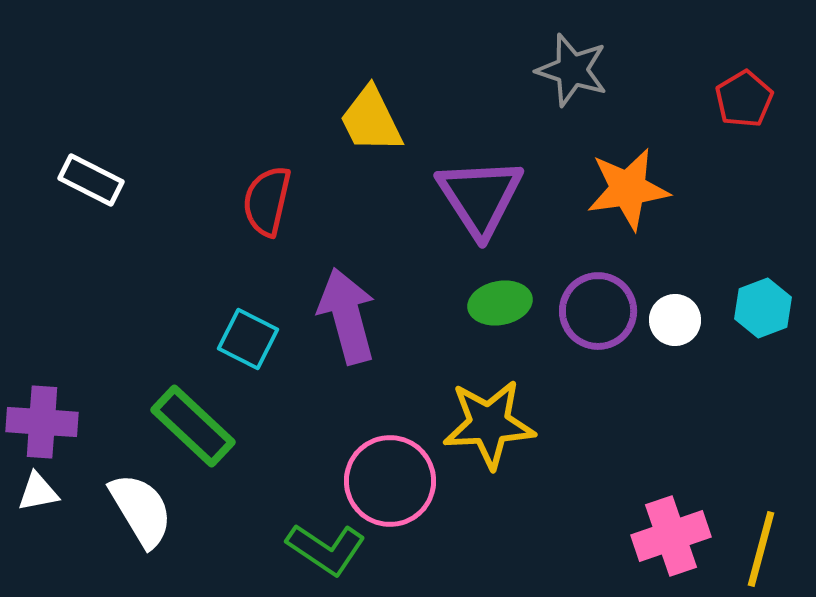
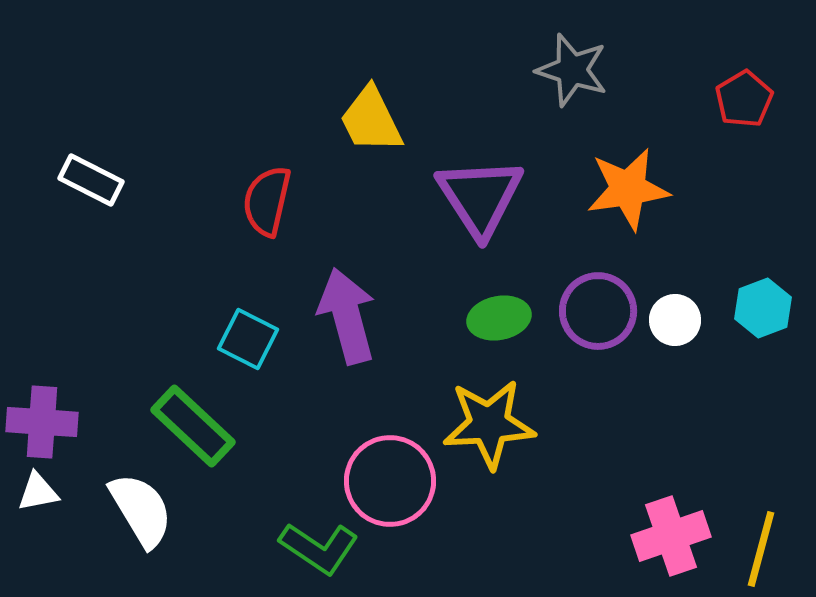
green ellipse: moved 1 px left, 15 px down
green L-shape: moved 7 px left, 1 px up
